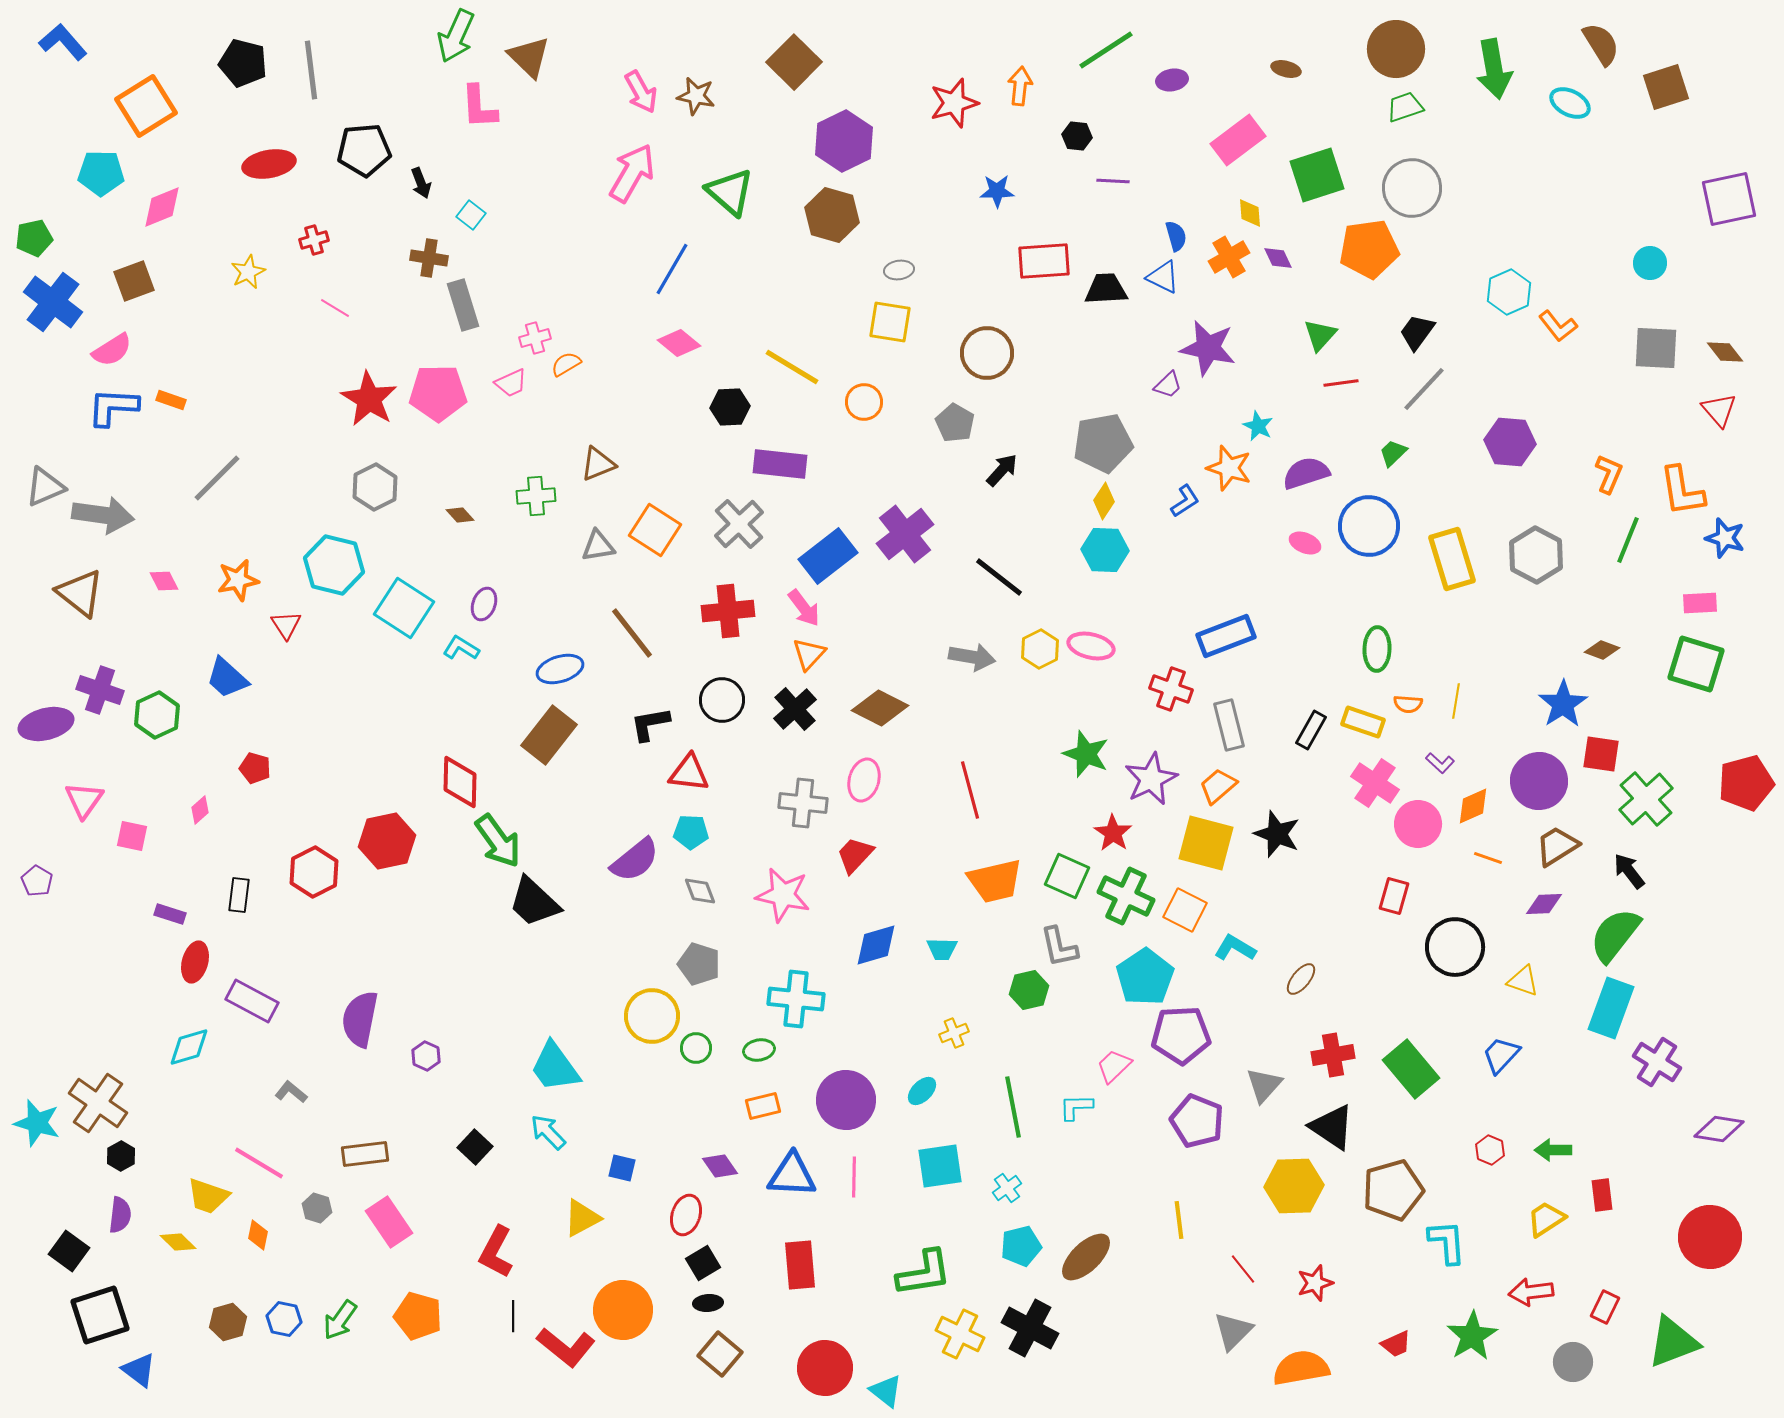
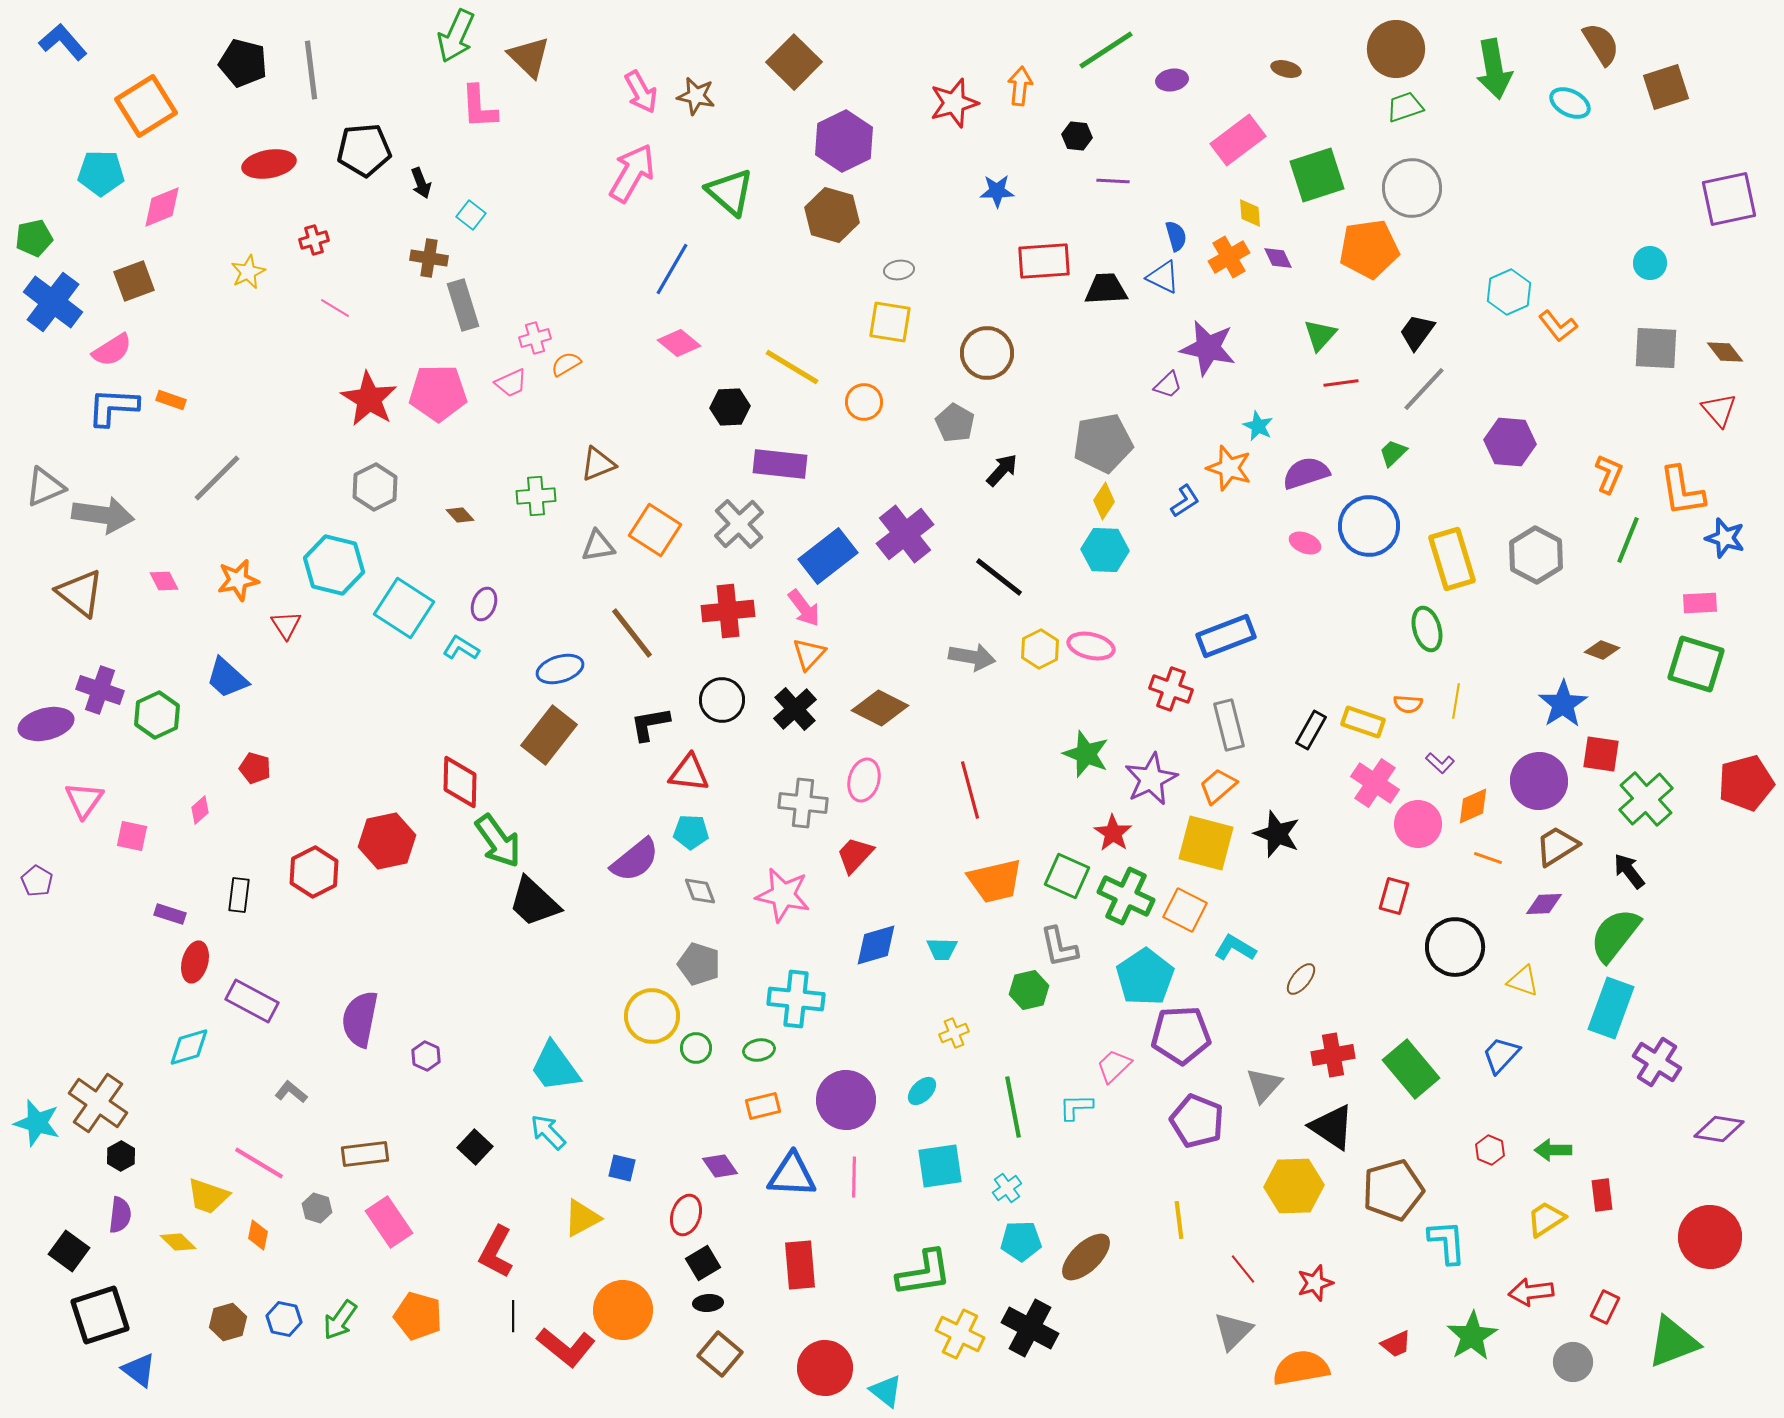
green ellipse at (1377, 649): moved 50 px right, 20 px up; rotated 18 degrees counterclockwise
cyan pentagon at (1021, 1246): moved 5 px up; rotated 12 degrees clockwise
